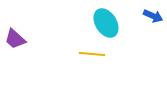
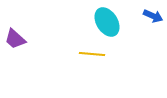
cyan ellipse: moved 1 px right, 1 px up
